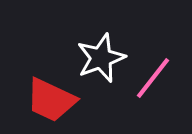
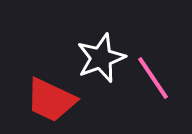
pink line: rotated 72 degrees counterclockwise
